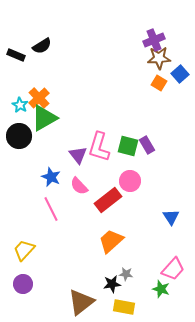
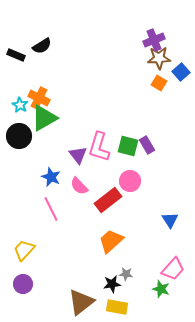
blue square: moved 1 px right, 2 px up
orange cross: rotated 20 degrees counterclockwise
blue triangle: moved 1 px left, 3 px down
yellow rectangle: moved 7 px left
